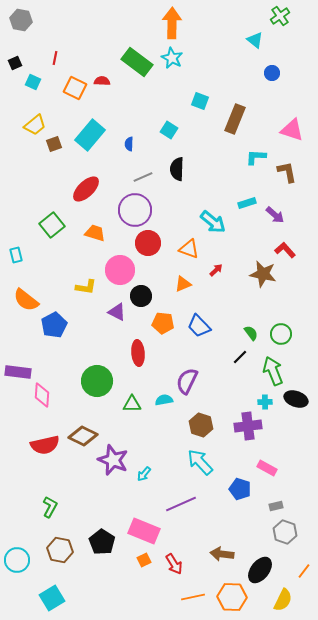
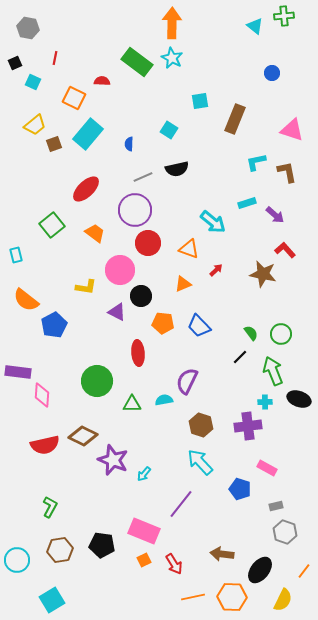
green cross at (280, 16): moved 4 px right; rotated 30 degrees clockwise
gray hexagon at (21, 20): moved 7 px right, 8 px down
cyan triangle at (255, 40): moved 14 px up
orange square at (75, 88): moved 1 px left, 10 px down
cyan square at (200, 101): rotated 30 degrees counterclockwise
cyan rectangle at (90, 135): moved 2 px left, 1 px up
cyan L-shape at (256, 157): moved 5 px down; rotated 15 degrees counterclockwise
black semicircle at (177, 169): rotated 105 degrees counterclockwise
orange trapezoid at (95, 233): rotated 20 degrees clockwise
black ellipse at (296, 399): moved 3 px right
purple line at (181, 504): rotated 28 degrees counterclockwise
black pentagon at (102, 542): moved 3 px down; rotated 25 degrees counterclockwise
brown hexagon at (60, 550): rotated 20 degrees counterclockwise
cyan square at (52, 598): moved 2 px down
